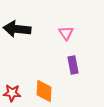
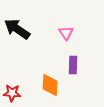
black arrow: rotated 28 degrees clockwise
purple rectangle: rotated 12 degrees clockwise
orange diamond: moved 6 px right, 6 px up
